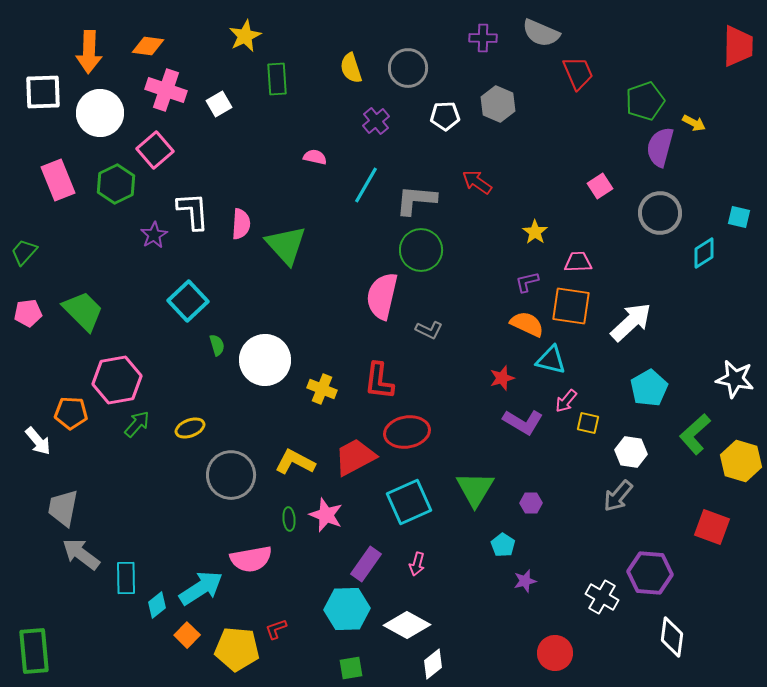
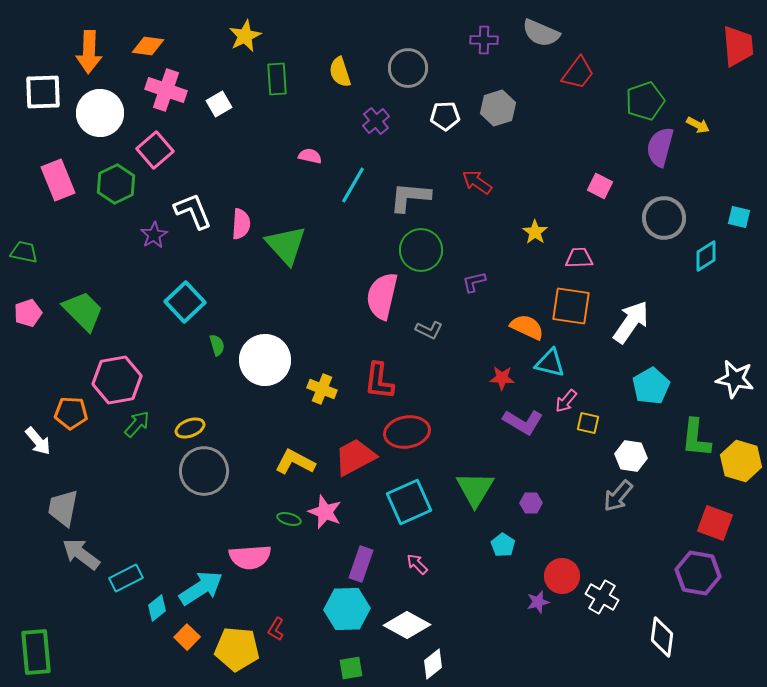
purple cross at (483, 38): moved 1 px right, 2 px down
red trapezoid at (738, 46): rotated 6 degrees counterclockwise
yellow semicircle at (351, 68): moved 11 px left, 4 px down
red trapezoid at (578, 73): rotated 60 degrees clockwise
gray hexagon at (498, 104): moved 4 px down; rotated 20 degrees clockwise
yellow arrow at (694, 123): moved 4 px right, 2 px down
pink semicircle at (315, 157): moved 5 px left, 1 px up
cyan line at (366, 185): moved 13 px left
pink square at (600, 186): rotated 30 degrees counterclockwise
gray L-shape at (416, 200): moved 6 px left, 3 px up
white L-shape at (193, 211): rotated 18 degrees counterclockwise
gray circle at (660, 213): moved 4 px right, 5 px down
green trapezoid at (24, 252): rotated 60 degrees clockwise
cyan diamond at (704, 253): moved 2 px right, 3 px down
pink trapezoid at (578, 262): moved 1 px right, 4 px up
purple L-shape at (527, 282): moved 53 px left
cyan square at (188, 301): moved 3 px left, 1 px down
pink pentagon at (28, 313): rotated 12 degrees counterclockwise
white arrow at (631, 322): rotated 12 degrees counterclockwise
orange semicircle at (527, 324): moved 3 px down
cyan triangle at (551, 360): moved 1 px left, 3 px down
red star at (502, 378): rotated 20 degrees clockwise
cyan pentagon at (649, 388): moved 2 px right, 2 px up
green L-shape at (695, 434): moved 1 px right, 4 px down; rotated 42 degrees counterclockwise
white hexagon at (631, 452): moved 4 px down
gray circle at (231, 475): moved 27 px left, 4 px up
pink star at (326, 515): moved 1 px left, 3 px up
green ellipse at (289, 519): rotated 70 degrees counterclockwise
red square at (712, 527): moved 3 px right, 4 px up
pink semicircle at (251, 559): moved 1 px left, 2 px up; rotated 6 degrees clockwise
purple rectangle at (366, 564): moved 5 px left; rotated 16 degrees counterclockwise
pink arrow at (417, 564): rotated 120 degrees clockwise
purple hexagon at (650, 573): moved 48 px right; rotated 6 degrees clockwise
cyan rectangle at (126, 578): rotated 64 degrees clockwise
purple star at (525, 581): moved 13 px right, 21 px down
cyan diamond at (157, 605): moved 3 px down
red L-shape at (276, 629): rotated 40 degrees counterclockwise
orange square at (187, 635): moved 2 px down
white diamond at (672, 637): moved 10 px left
green rectangle at (34, 651): moved 2 px right, 1 px down
red circle at (555, 653): moved 7 px right, 77 px up
